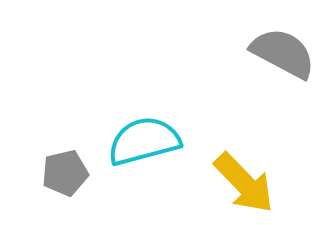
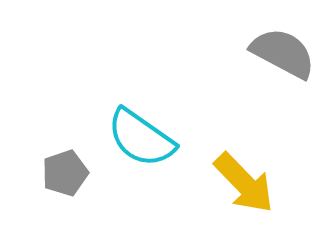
cyan semicircle: moved 3 px left, 3 px up; rotated 130 degrees counterclockwise
gray pentagon: rotated 6 degrees counterclockwise
